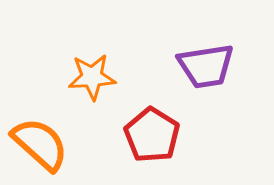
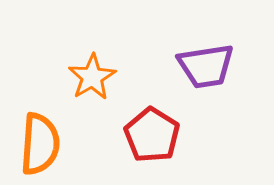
orange star: rotated 27 degrees counterclockwise
orange semicircle: rotated 52 degrees clockwise
